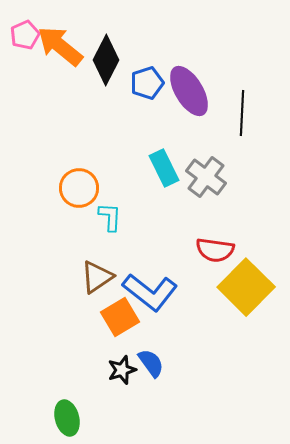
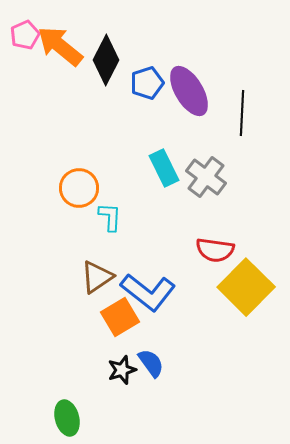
blue L-shape: moved 2 px left
